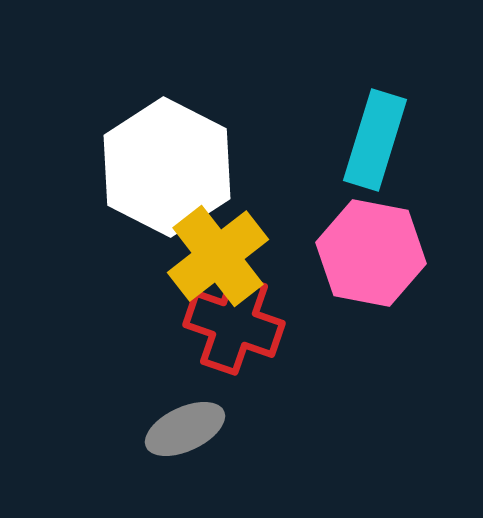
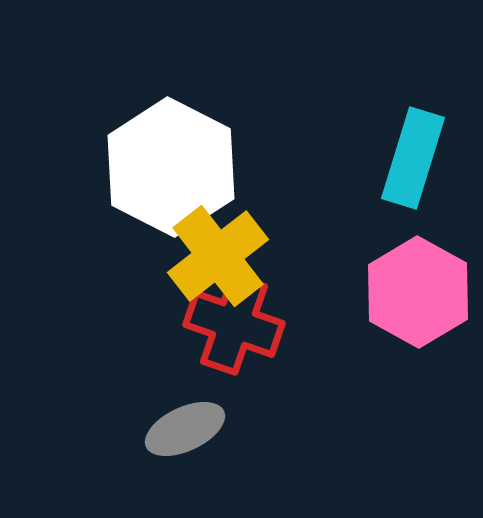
cyan rectangle: moved 38 px right, 18 px down
white hexagon: moved 4 px right
pink hexagon: moved 47 px right, 39 px down; rotated 18 degrees clockwise
